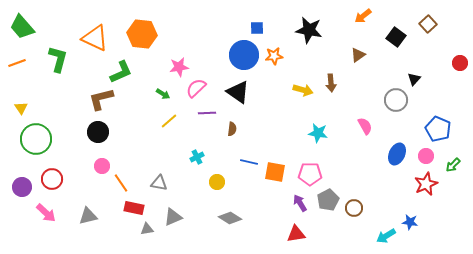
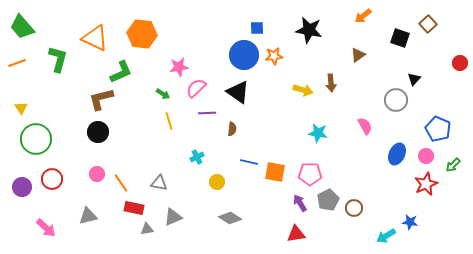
black square at (396, 37): moved 4 px right, 1 px down; rotated 18 degrees counterclockwise
yellow line at (169, 121): rotated 66 degrees counterclockwise
pink circle at (102, 166): moved 5 px left, 8 px down
pink arrow at (46, 213): moved 15 px down
